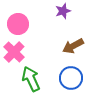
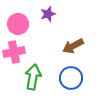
purple star: moved 15 px left, 3 px down
pink cross: rotated 35 degrees clockwise
green arrow: moved 2 px right, 2 px up; rotated 35 degrees clockwise
